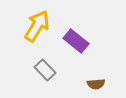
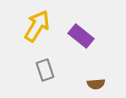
purple rectangle: moved 5 px right, 5 px up
gray rectangle: rotated 25 degrees clockwise
